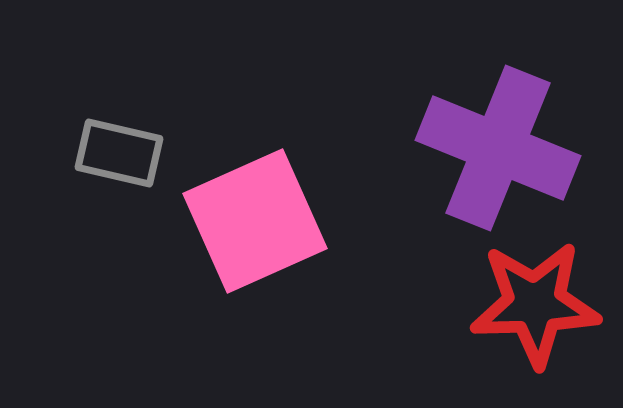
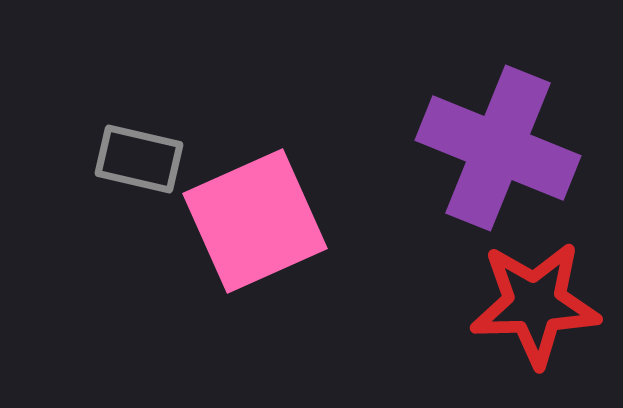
gray rectangle: moved 20 px right, 6 px down
